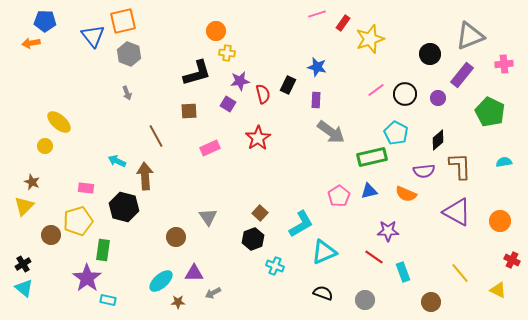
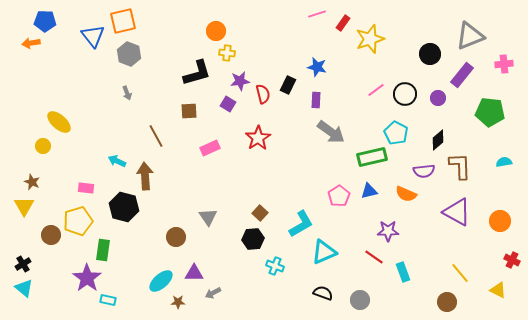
green pentagon at (490, 112): rotated 20 degrees counterclockwise
yellow circle at (45, 146): moved 2 px left
yellow triangle at (24, 206): rotated 15 degrees counterclockwise
black hexagon at (253, 239): rotated 15 degrees clockwise
gray circle at (365, 300): moved 5 px left
brown circle at (431, 302): moved 16 px right
